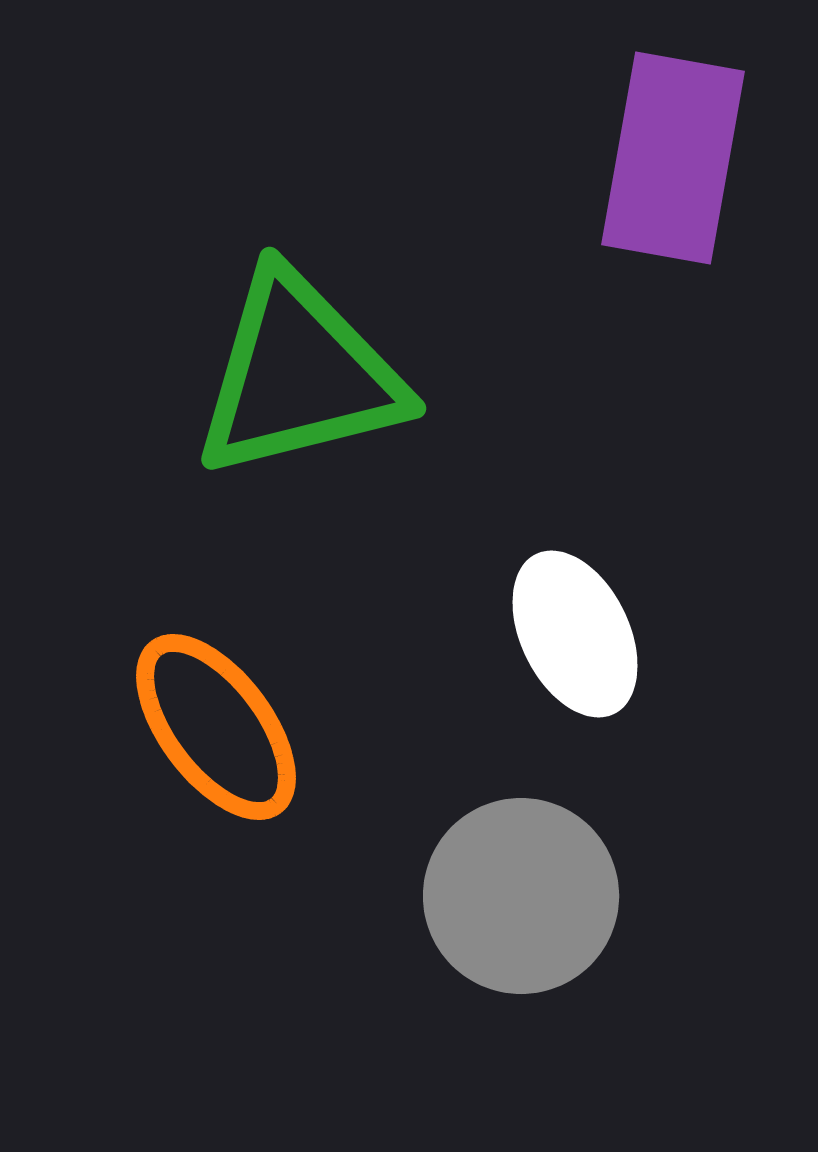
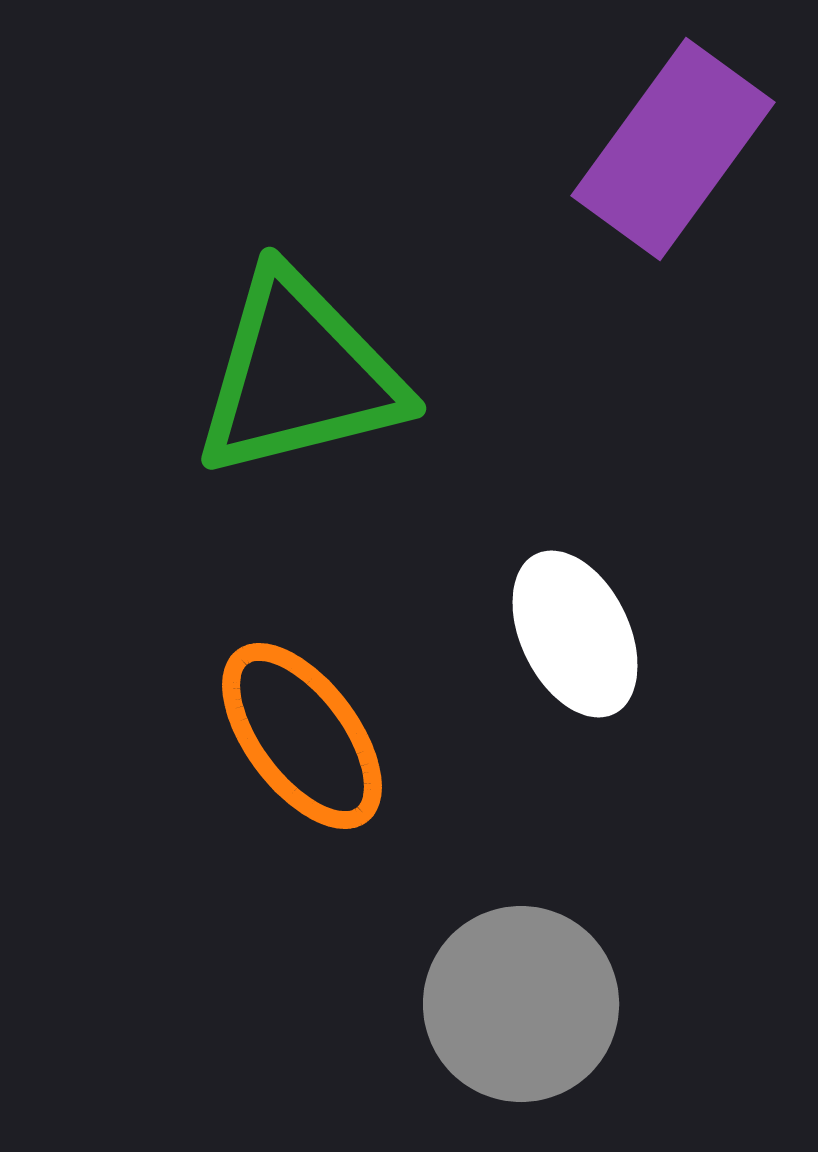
purple rectangle: moved 9 px up; rotated 26 degrees clockwise
orange ellipse: moved 86 px right, 9 px down
gray circle: moved 108 px down
